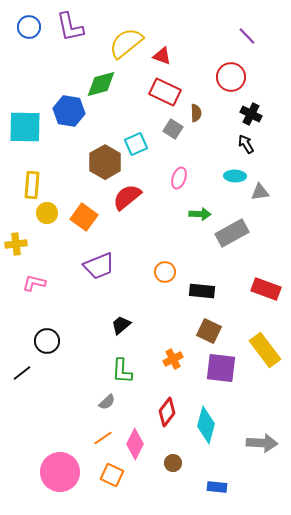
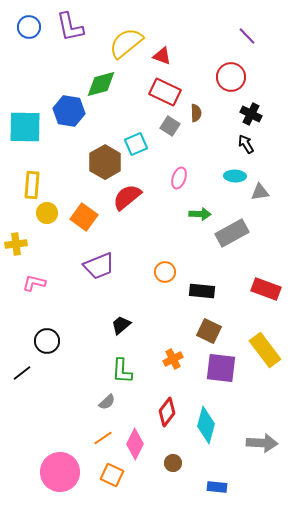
gray square at (173, 129): moved 3 px left, 3 px up
